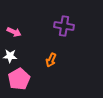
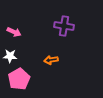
orange arrow: rotated 56 degrees clockwise
